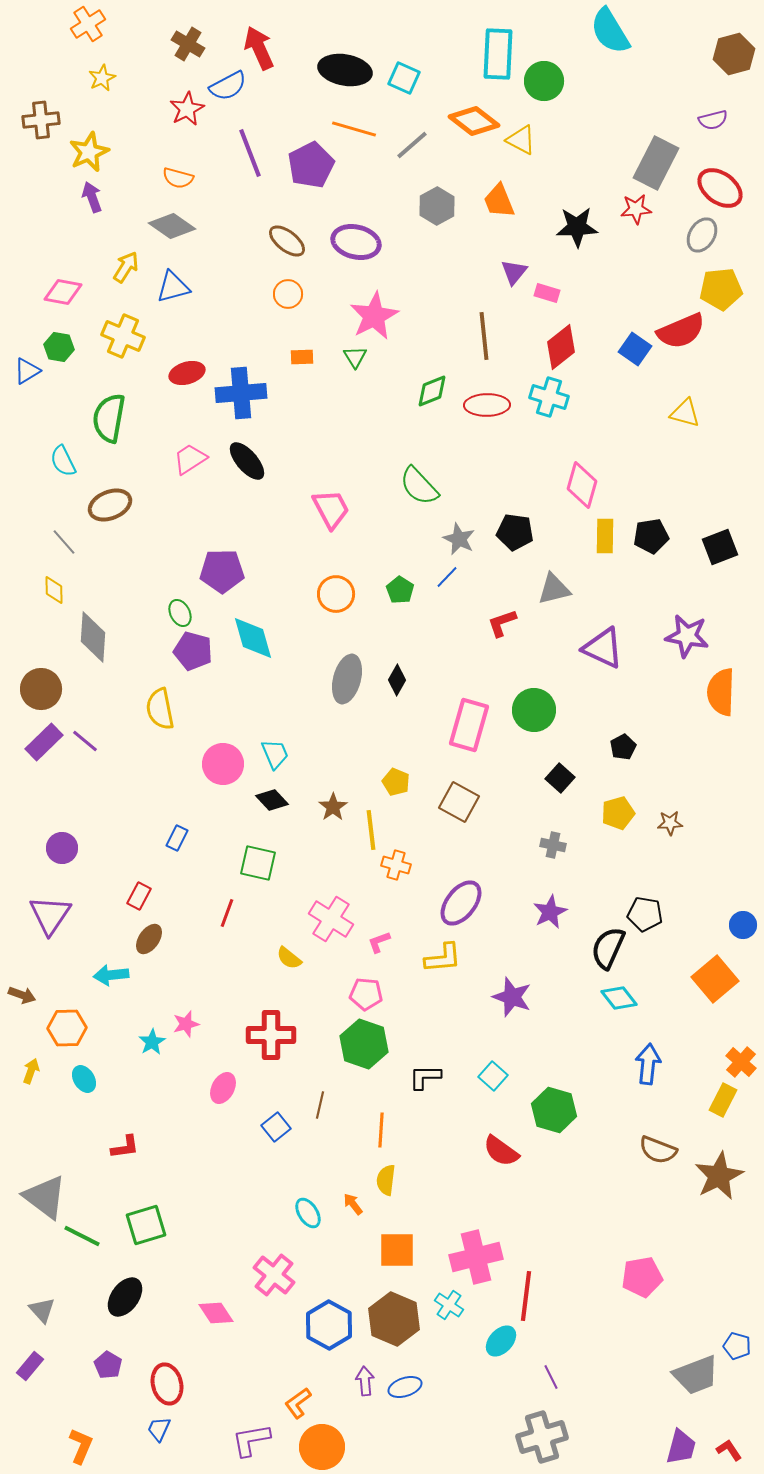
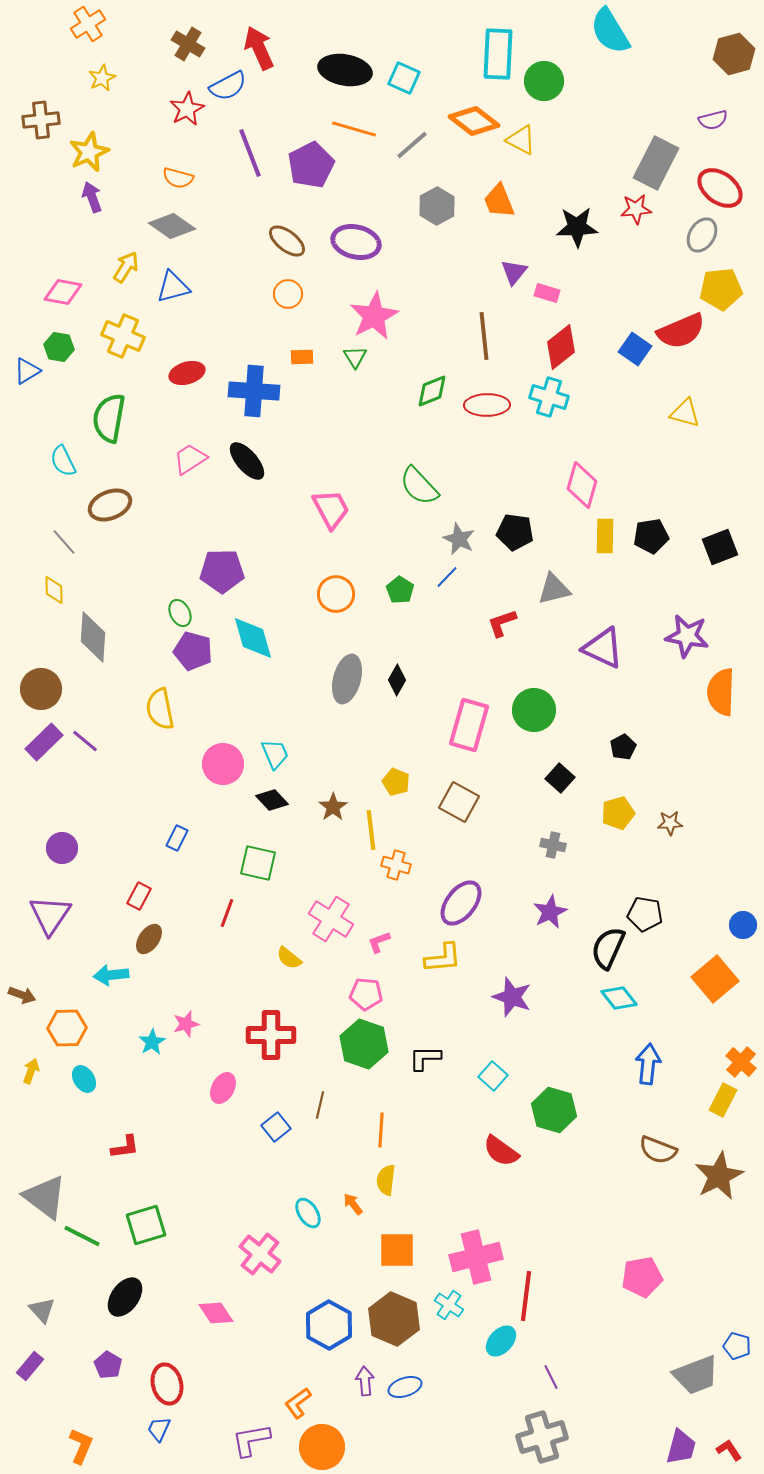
blue cross at (241, 393): moved 13 px right, 2 px up; rotated 9 degrees clockwise
black L-shape at (425, 1077): moved 19 px up
pink cross at (274, 1275): moved 14 px left, 21 px up
